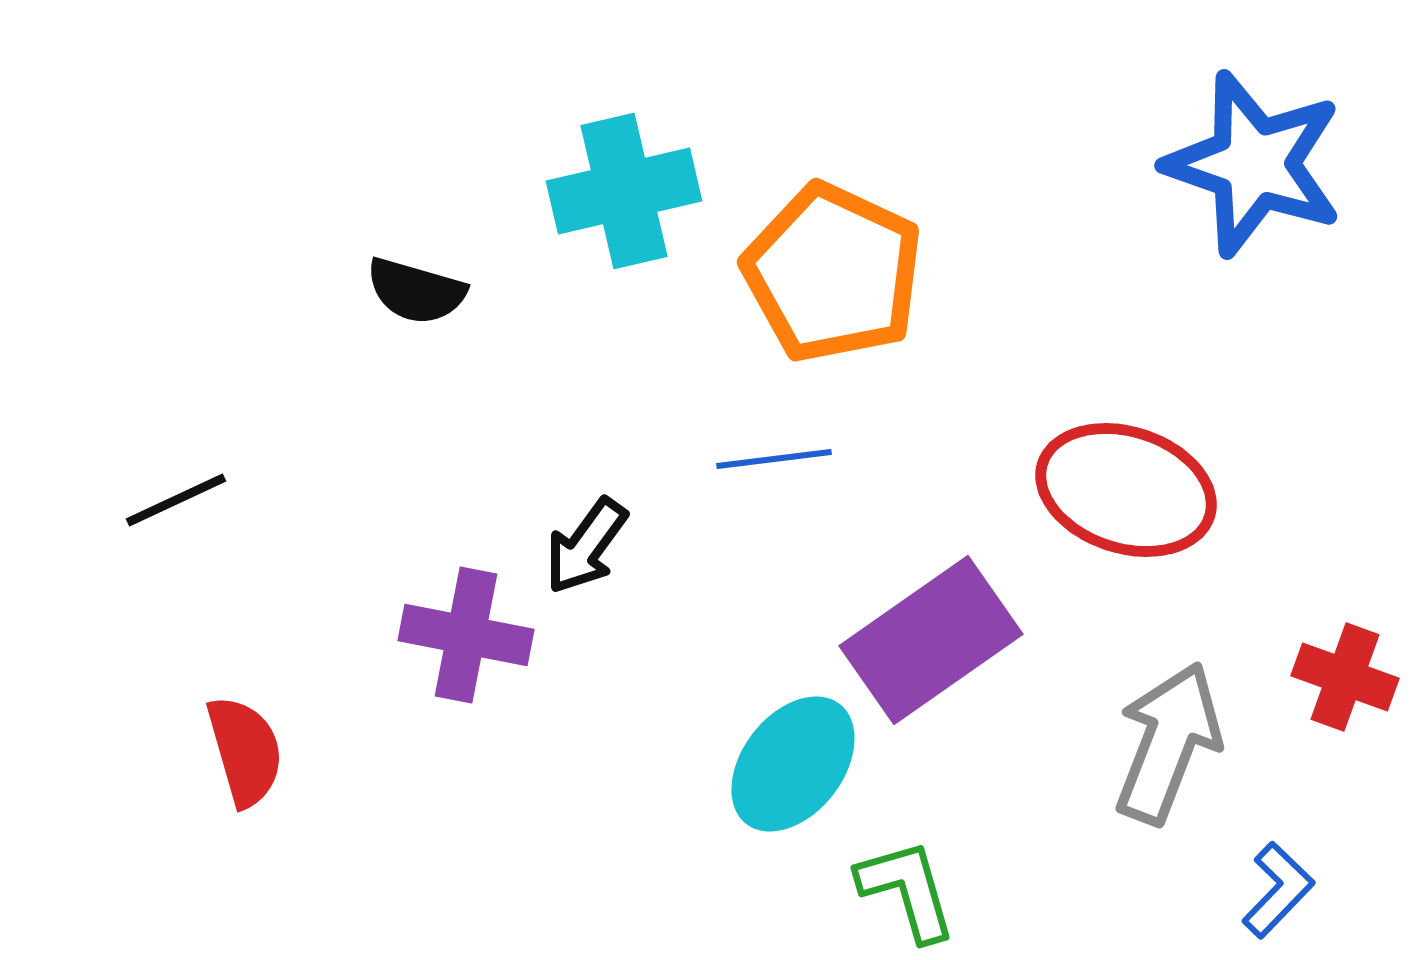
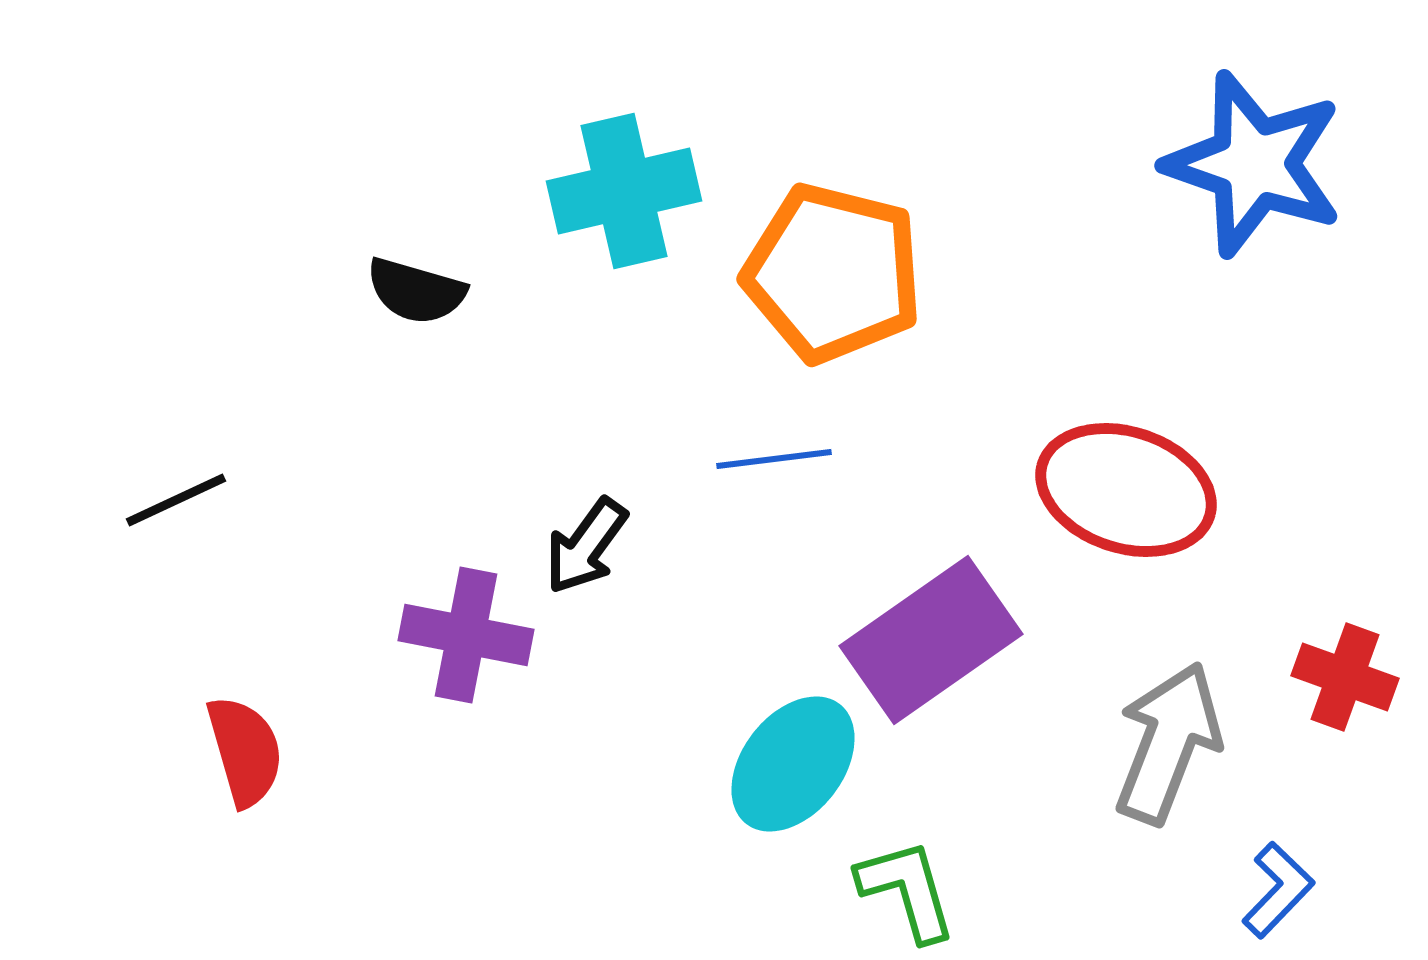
orange pentagon: rotated 11 degrees counterclockwise
